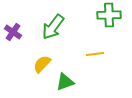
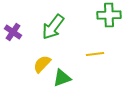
green triangle: moved 3 px left, 4 px up
